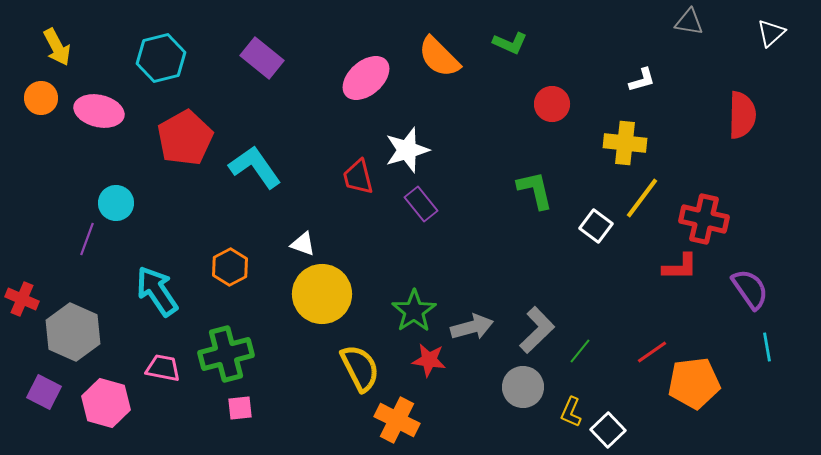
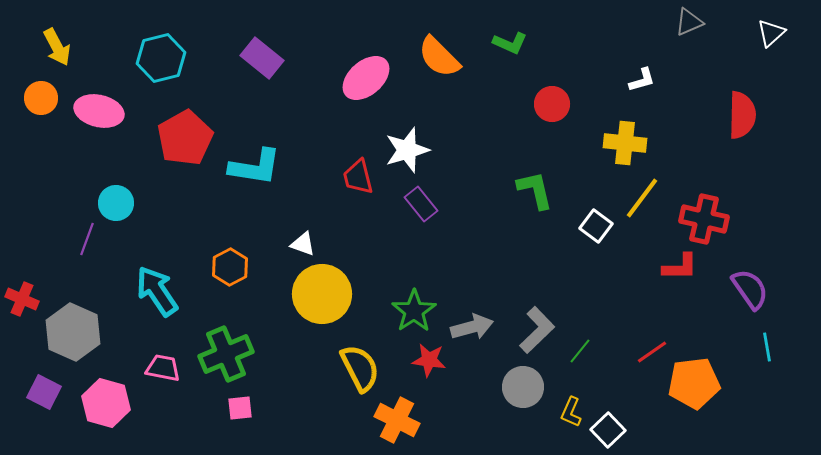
gray triangle at (689, 22): rotated 32 degrees counterclockwise
cyan L-shape at (255, 167): rotated 134 degrees clockwise
green cross at (226, 354): rotated 8 degrees counterclockwise
